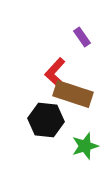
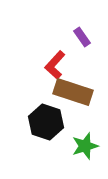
red L-shape: moved 7 px up
brown rectangle: moved 2 px up
black hexagon: moved 2 px down; rotated 12 degrees clockwise
